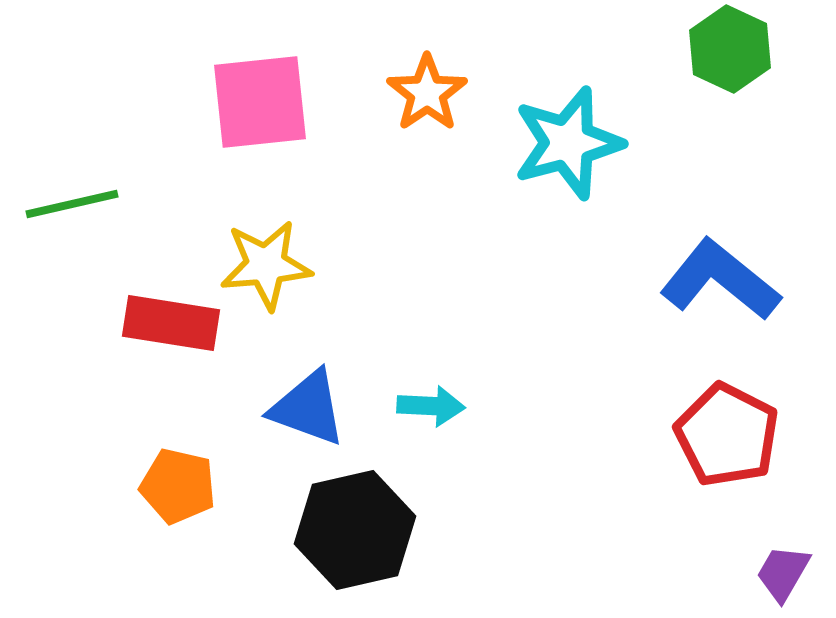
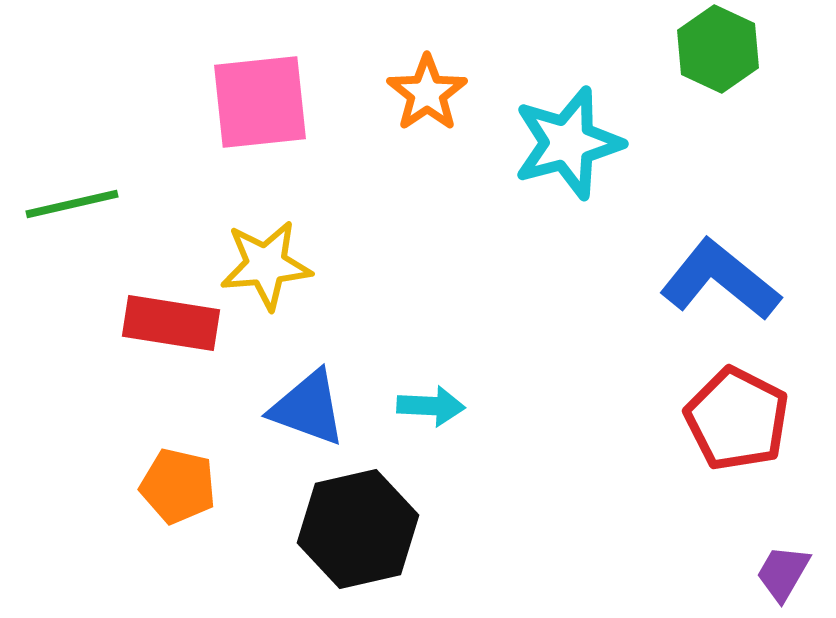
green hexagon: moved 12 px left
red pentagon: moved 10 px right, 16 px up
black hexagon: moved 3 px right, 1 px up
